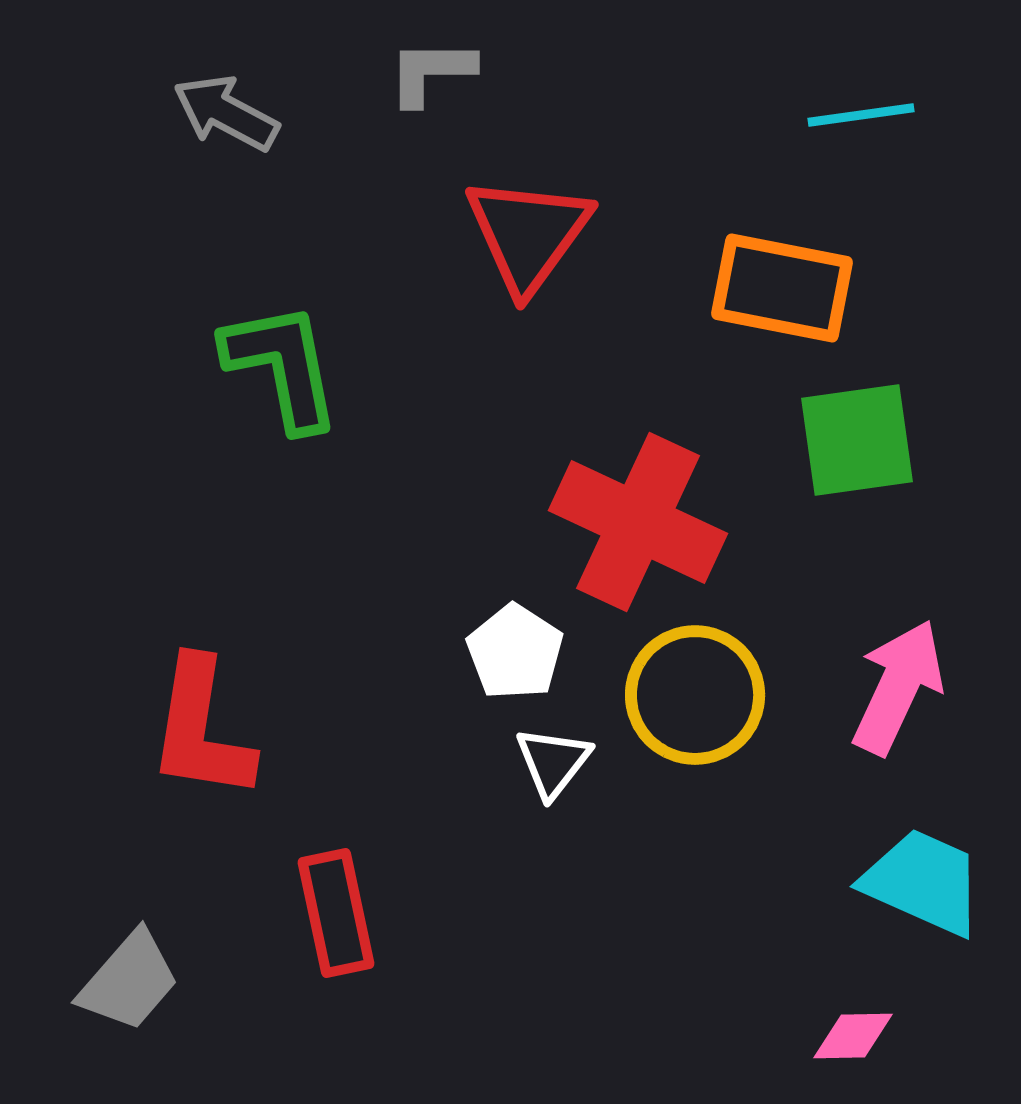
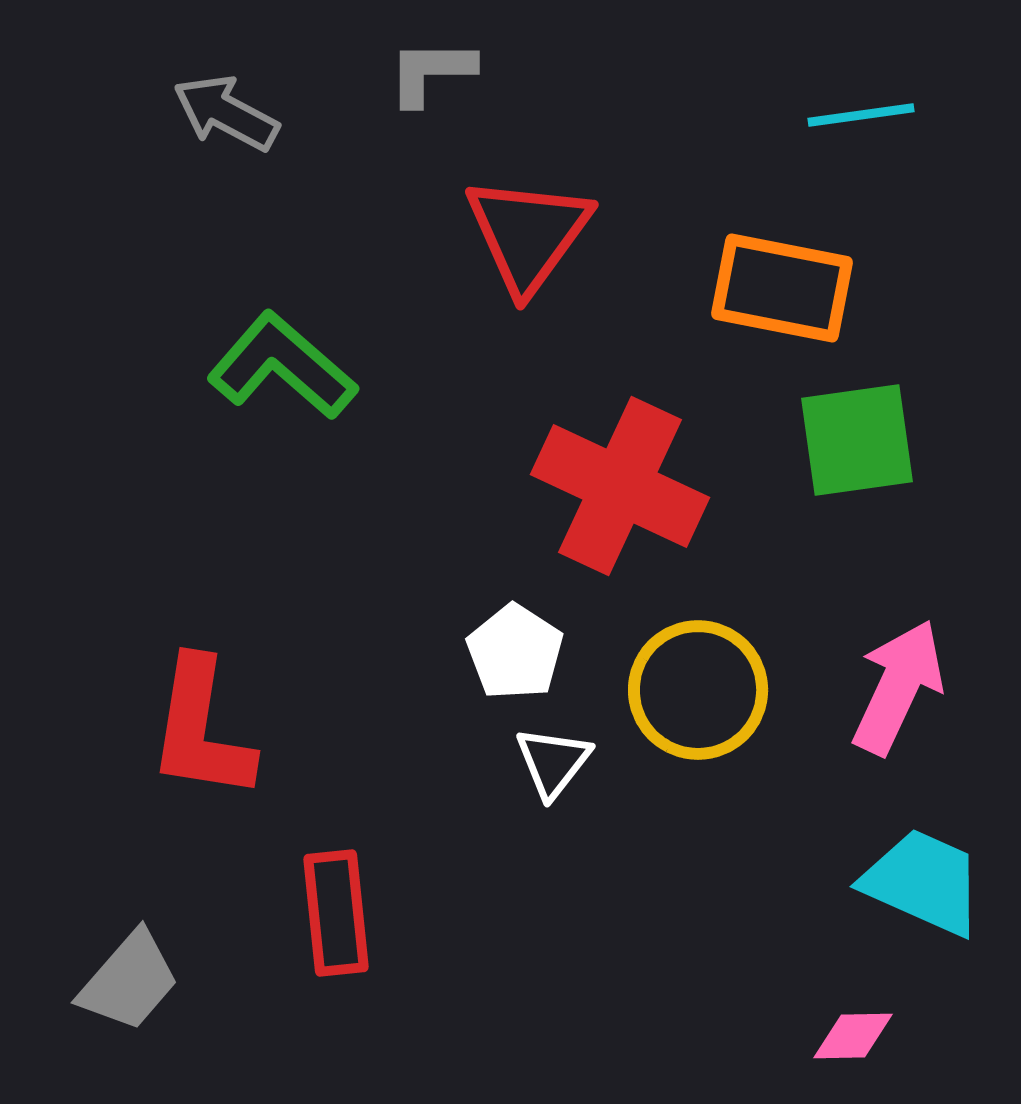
green L-shape: rotated 38 degrees counterclockwise
red cross: moved 18 px left, 36 px up
yellow circle: moved 3 px right, 5 px up
red rectangle: rotated 6 degrees clockwise
